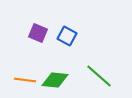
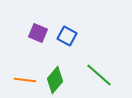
green line: moved 1 px up
green diamond: rotated 56 degrees counterclockwise
